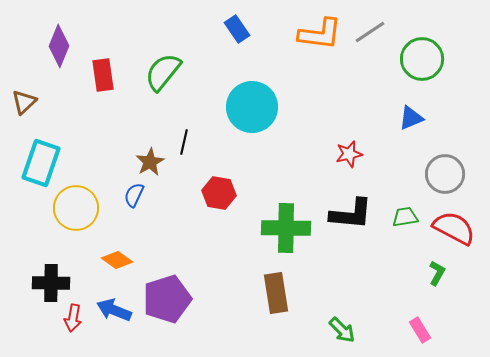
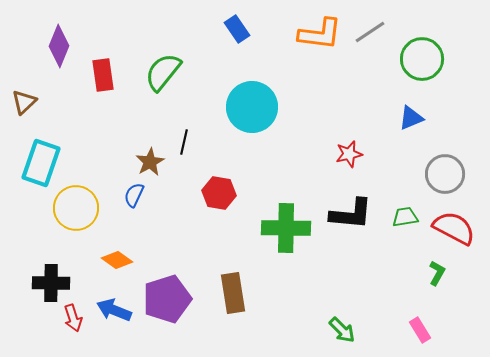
brown rectangle: moved 43 px left
red arrow: rotated 28 degrees counterclockwise
